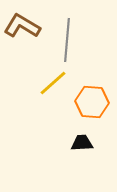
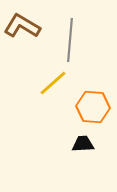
gray line: moved 3 px right
orange hexagon: moved 1 px right, 5 px down
black trapezoid: moved 1 px right, 1 px down
